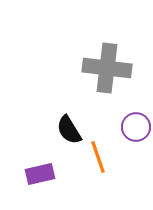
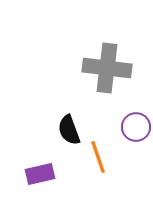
black semicircle: rotated 12 degrees clockwise
